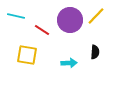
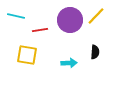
red line: moved 2 px left; rotated 42 degrees counterclockwise
